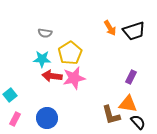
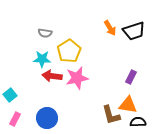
yellow pentagon: moved 1 px left, 2 px up
pink star: moved 3 px right
orange triangle: moved 1 px down
black semicircle: rotated 49 degrees counterclockwise
